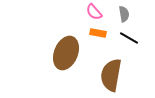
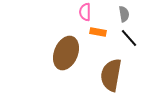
pink semicircle: moved 9 px left; rotated 42 degrees clockwise
orange rectangle: moved 1 px up
black line: rotated 18 degrees clockwise
